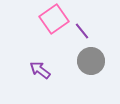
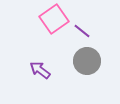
purple line: rotated 12 degrees counterclockwise
gray circle: moved 4 px left
